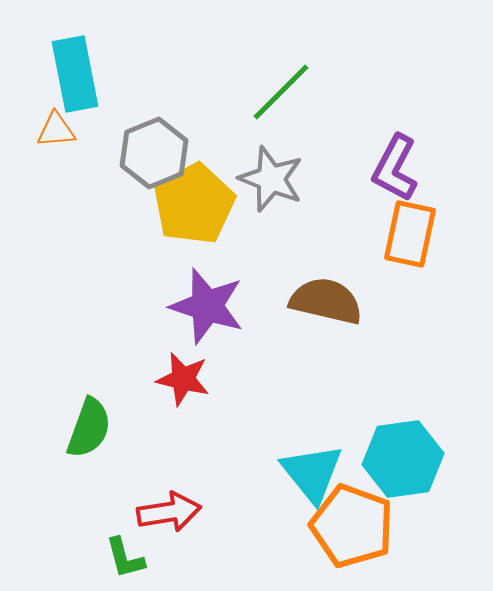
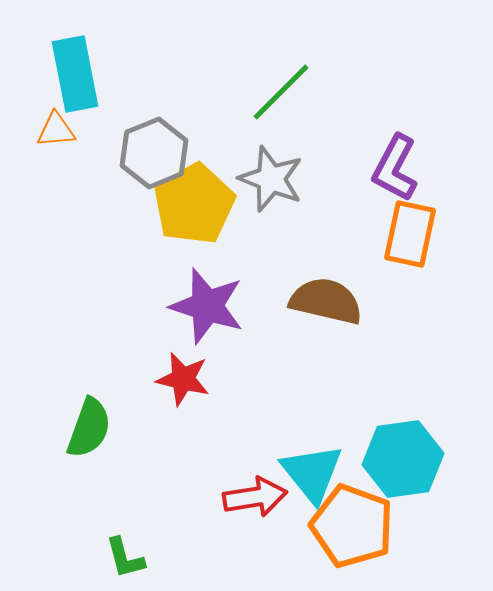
red arrow: moved 86 px right, 15 px up
